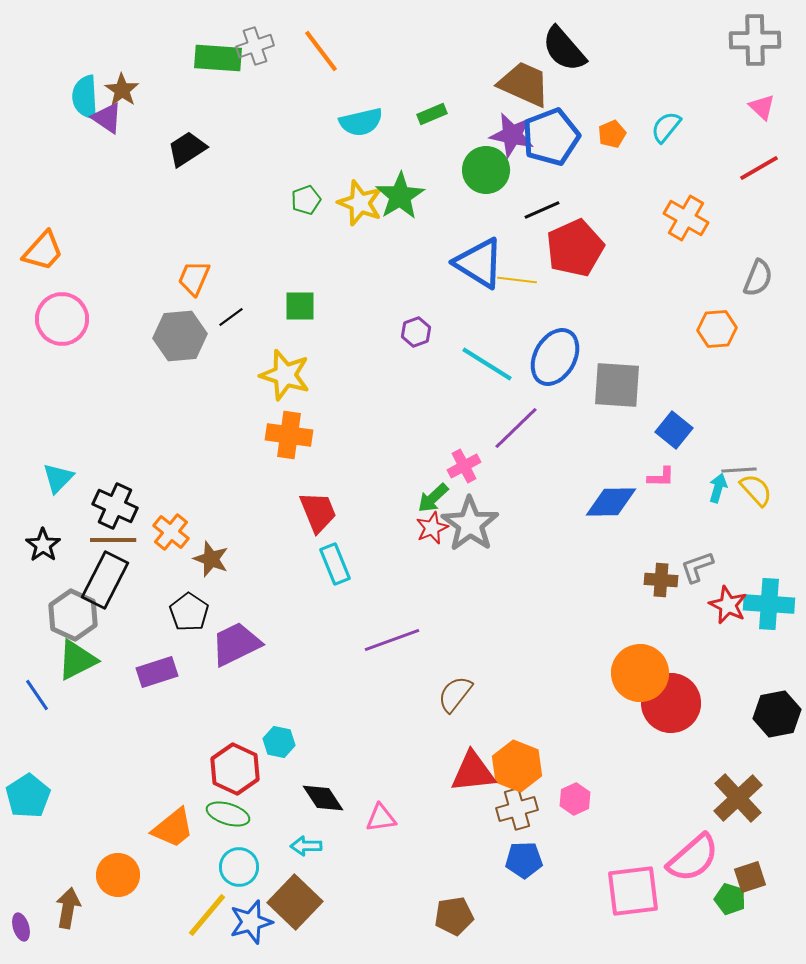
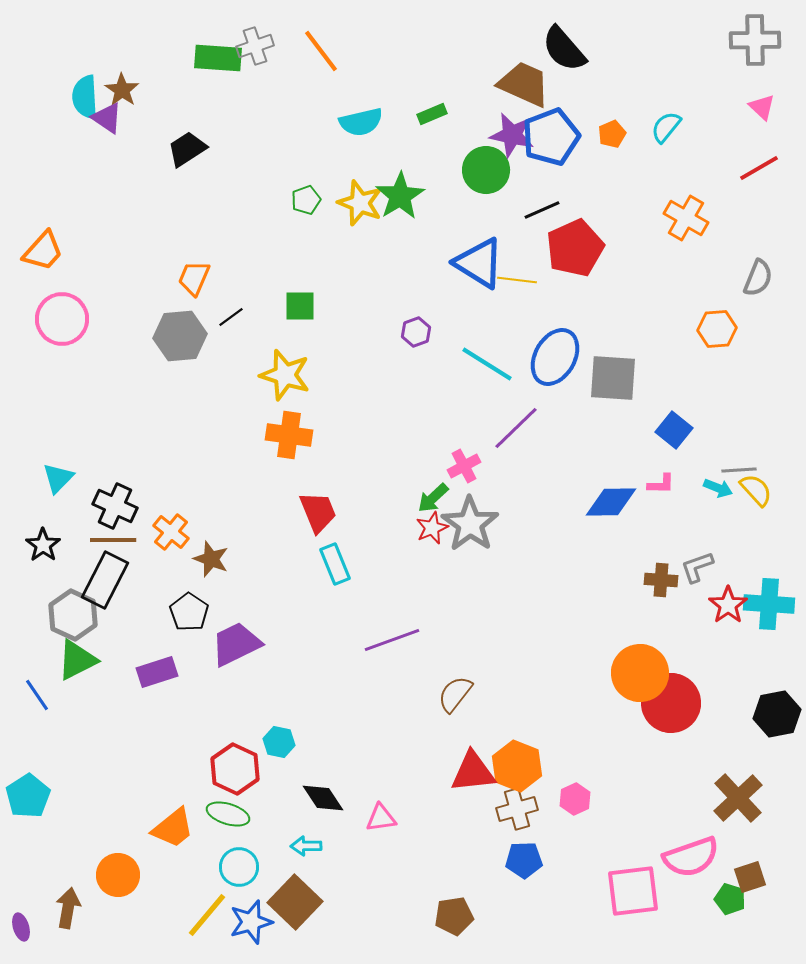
gray square at (617, 385): moved 4 px left, 7 px up
pink L-shape at (661, 477): moved 7 px down
cyan arrow at (718, 488): rotated 96 degrees clockwise
red star at (728, 605): rotated 12 degrees clockwise
pink semicircle at (693, 858): moved 2 px left, 1 px up; rotated 22 degrees clockwise
